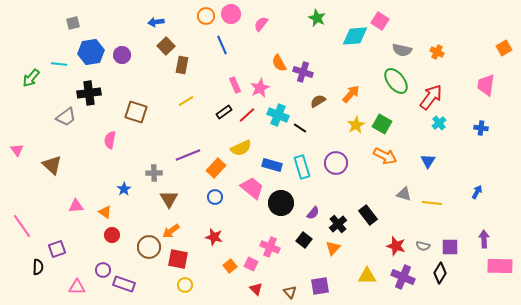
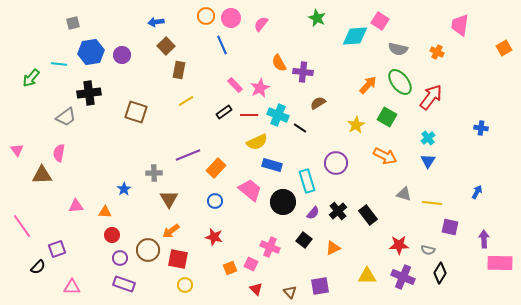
pink circle at (231, 14): moved 4 px down
gray semicircle at (402, 50): moved 4 px left, 1 px up
brown rectangle at (182, 65): moved 3 px left, 5 px down
purple cross at (303, 72): rotated 12 degrees counterclockwise
green ellipse at (396, 81): moved 4 px right, 1 px down
pink rectangle at (235, 85): rotated 21 degrees counterclockwise
pink trapezoid at (486, 85): moved 26 px left, 60 px up
orange arrow at (351, 94): moved 17 px right, 9 px up
brown semicircle at (318, 101): moved 2 px down
red line at (247, 115): moved 2 px right; rotated 42 degrees clockwise
cyan cross at (439, 123): moved 11 px left, 15 px down
green square at (382, 124): moved 5 px right, 7 px up
pink semicircle at (110, 140): moved 51 px left, 13 px down
yellow semicircle at (241, 148): moved 16 px right, 6 px up
brown triangle at (52, 165): moved 10 px left, 10 px down; rotated 45 degrees counterclockwise
cyan rectangle at (302, 167): moved 5 px right, 14 px down
pink trapezoid at (252, 188): moved 2 px left, 2 px down
blue circle at (215, 197): moved 4 px down
black circle at (281, 203): moved 2 px right, 1 px up
orange triangle at (105, 212): rotated 32 degrees counterclockwise
black cross at (338, 224): moved 13 px up
red star at (396, 246): moved 3 px right, 1 px up; rotated 18 degrees counterclockwise
gray semicircle at (423, 246): moved 5 px right, 4 px down
brown circle at (149, 247): moved 1 px left, 3 px down
purple square at (450, 247): moved 20 px up; rotated 12 degrees clockwise
orange triangle at (333, 248): rotated 21 degrees clockwise
orange square at (230, 266): moved 2 px down; rotated 16 degrees clockwise
pink rectangle at (500, 266): moved 3 px up
black semicircle at (38, 267): rotated 42 degrees clockwise
purple circle at (103, 270): moved 17 px right, 12 px up
pink triangle at (77, 287): moved 5 px left
